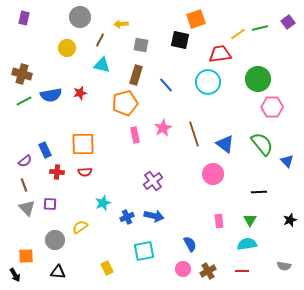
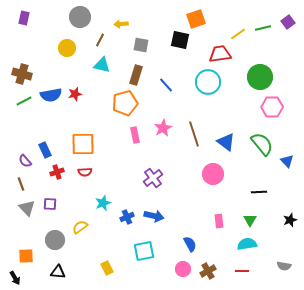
green line at (260, 28): moved 3 px right
green circle at (258, 79): moved 2 px right, 2 px up
red star at (80, 93): moved 5 px left, 1 px down
blue triangle at (225, 144): moved 1 px right, 2 px up
purple semicircle at (25, 161): rotated 88 degrees clockwise
red cross at (57, 172): rotated 24 degrees counterclockwise
purple cross at (153, 181): moved 3 px up
brown line at (24, 185): moved 3 px left, 1 px up
black arrow at (15, 275): moved 3 px down
